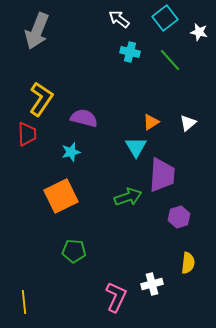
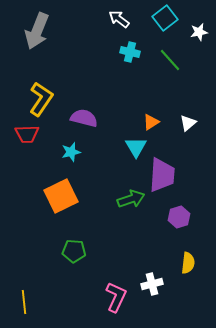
white star: rotated 24 degrees counterclockwise
red trapezoid: rotated 90 degrees clockwise
green arrow: moved 3 px right, 2 px down
